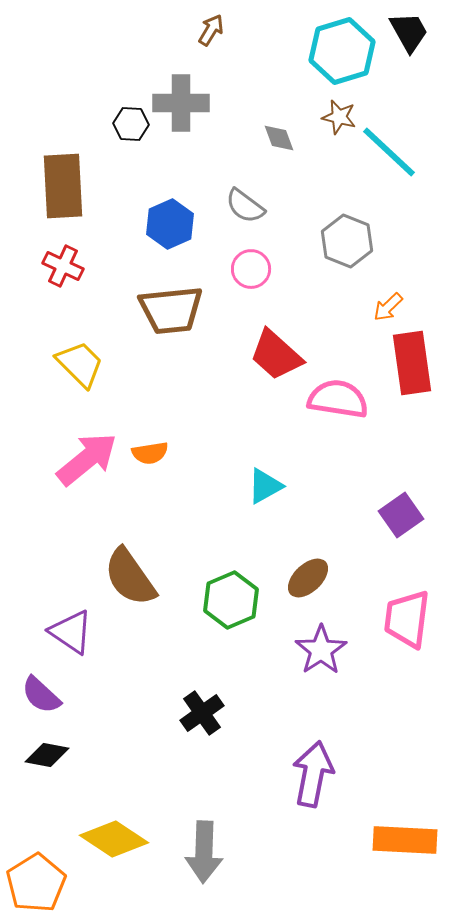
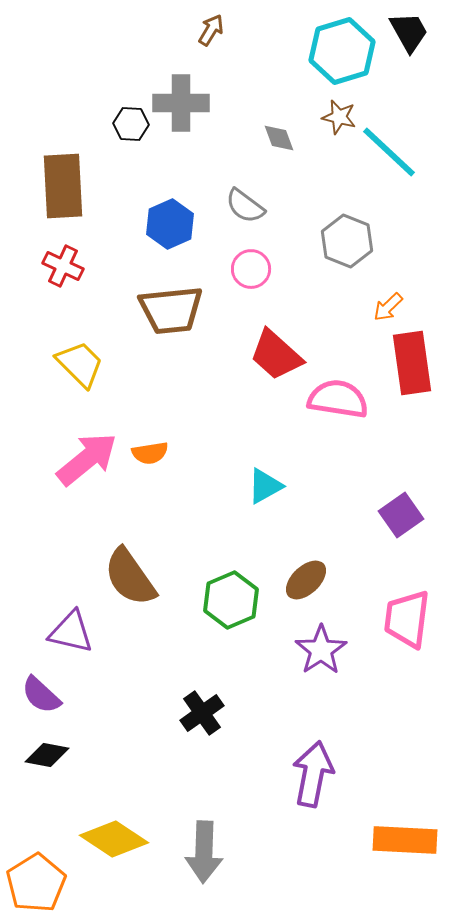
brown ellipse: moved 2 px left, 2 px down
purple triangle: rotated 21 degrees counterclockwise
